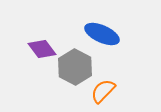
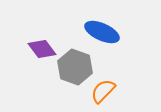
blue ellipse: moved 2 px up
gray hexagon: rotated 8 degrees counterclockwise
